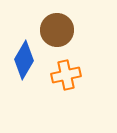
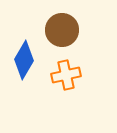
brown circle: moved 5 px right
